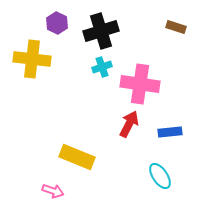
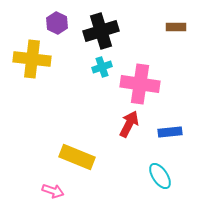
brown rectangle: rotated 18 degrees counterclockwise
